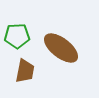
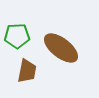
brown trapezoid: moved 2 px right
